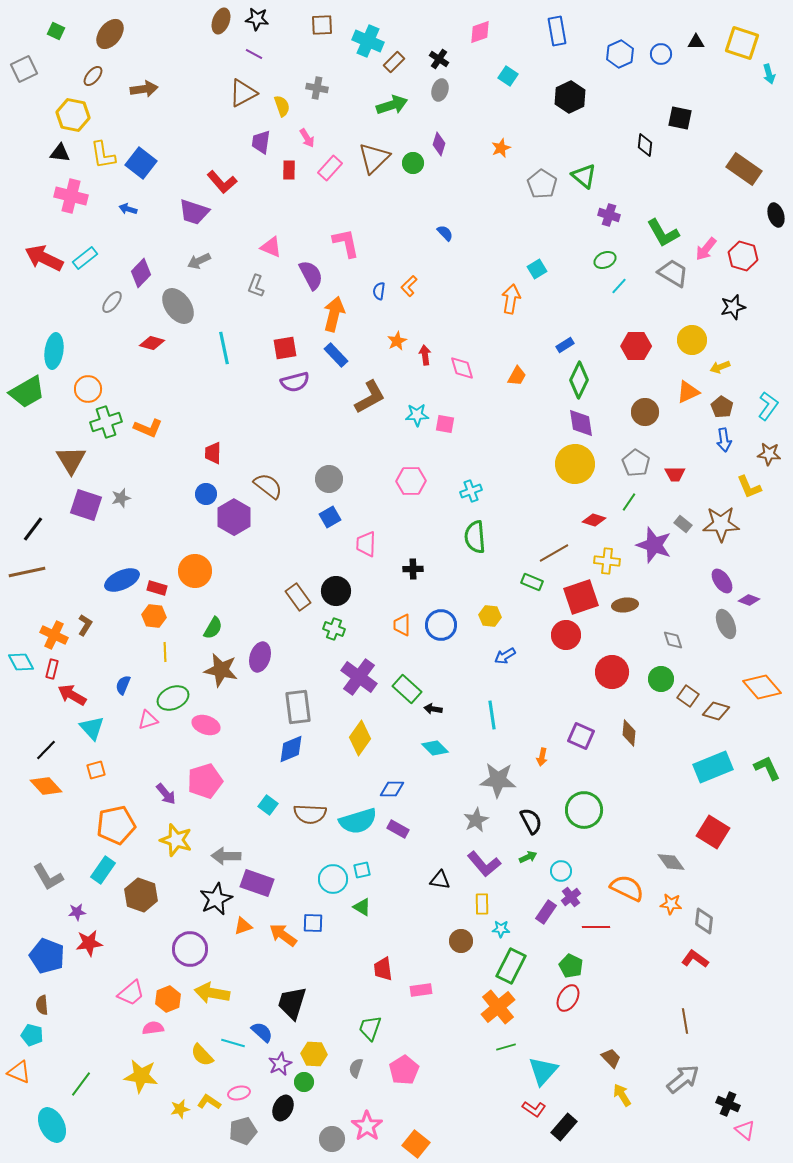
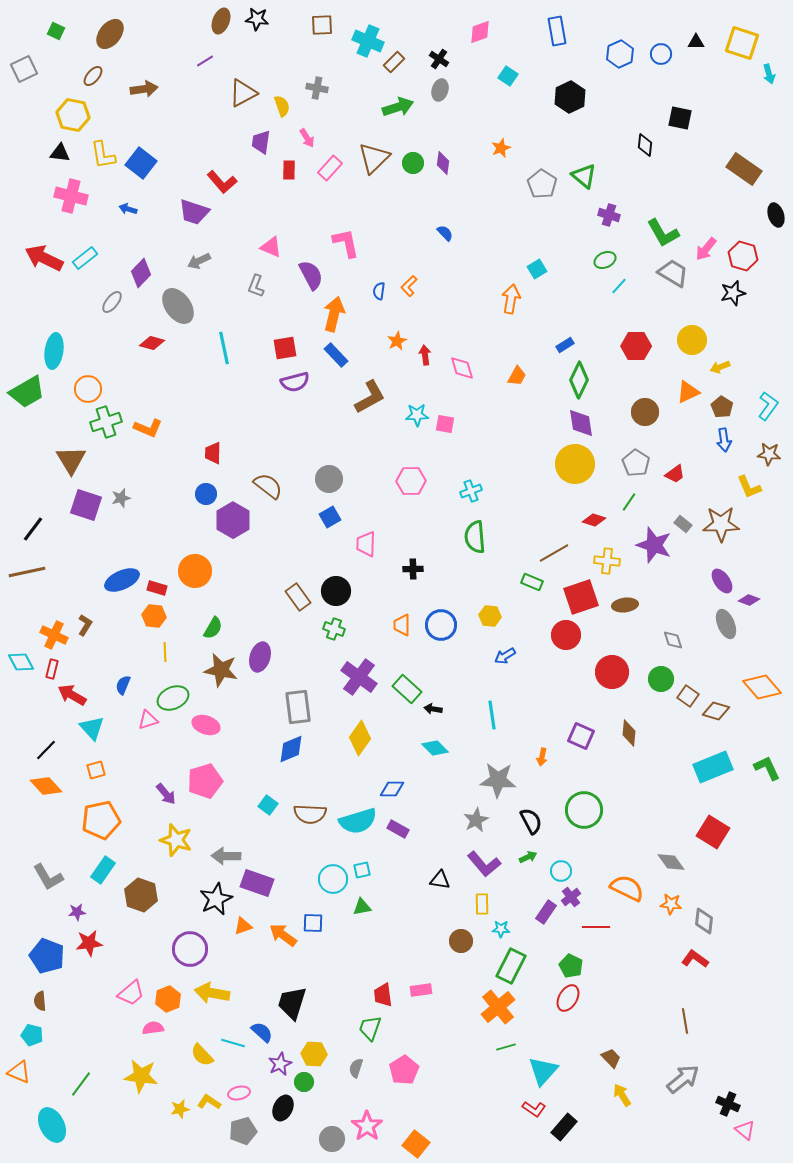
purple line at (254, 54): moved 49 px left, 7 px down; rotated 60 degrees counterclockwise
green arrow at (392, 105): moved 6 px right, 2 px down
purple diamond at (439, 144): moved 4 px right, 19 px down; rotated 10 degrees counterclockwise
black star at (733, 307): moved 14 px up
red trapezoid at (675, 474): rotated 35 degrees counterclockwise
purple hexagon at (234, 517): moved 1 px left, 3 px down
orange pentagon at (116, 825): moved 15 px left, 5 px up
green triangle at (362, 907): rotated 42 degrees counterclockwise
red trapezoid at (383, 969): moved 26 px down
brown semicircle at (42, 1005): moved 2 px left, 4 px up
